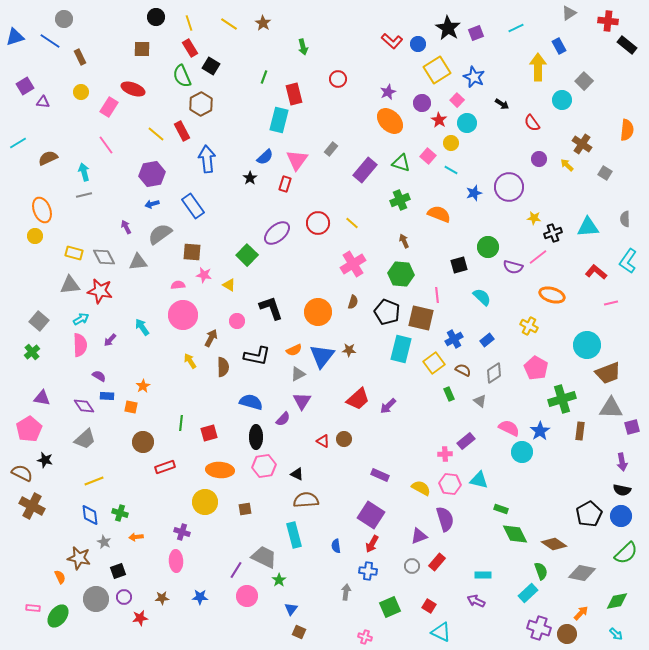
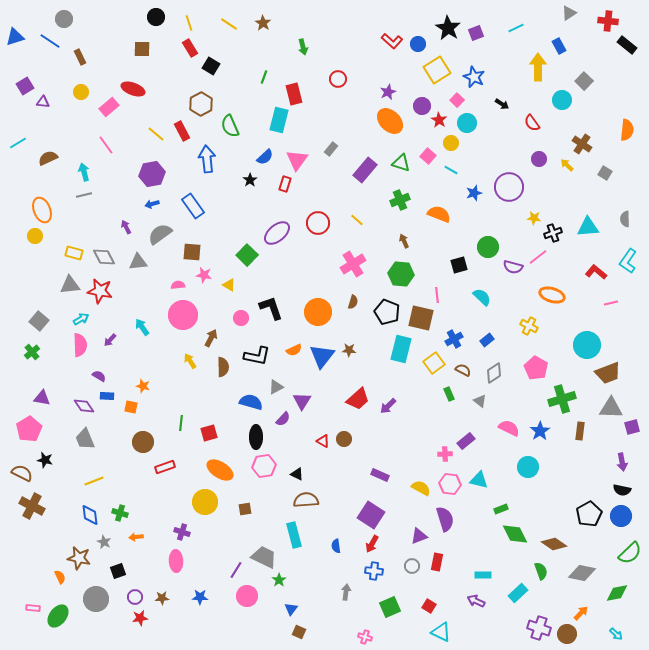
green semicircle at (182, 76): moved 48 px right, 50 px down
purple circle at (422, 103): moved 3 px down
pink rectangle at (109, 107): rotated 18 degrees clockwise
black star at (250, 178): moved 2 px down
yellow line at (352, 223): moved 5 px right, 3 px up
pink circle at (237, 321): moved 4 px right, 3 px up
gray triangle at (298, 374): moved 22 px left, 13 px down
orange star at (143, 386): rotated 24 degrees counterclockwise
gray trapezoid at (85, 439): rotated 110 degrees clockwise
cyan circle at (522, 452): moved 6 px right, 15 px down
orange ellipse at (220, 470): rotated 28 degrees clockwise
green rectangle at (501, 509): rotated 40 degrees counterclockwise
green semicircle at (626, 553): moved 4 px right
red rectangle at (437, 562): rotated 30 degrees counterclockwise
blue cross at (368, 571): moved 6 px right
cyan rectangle at (528, 593): moved 10 px left
purple circle at (124, 597): moved 11 px right
green diamond at (617, 601): moved 8 px up
